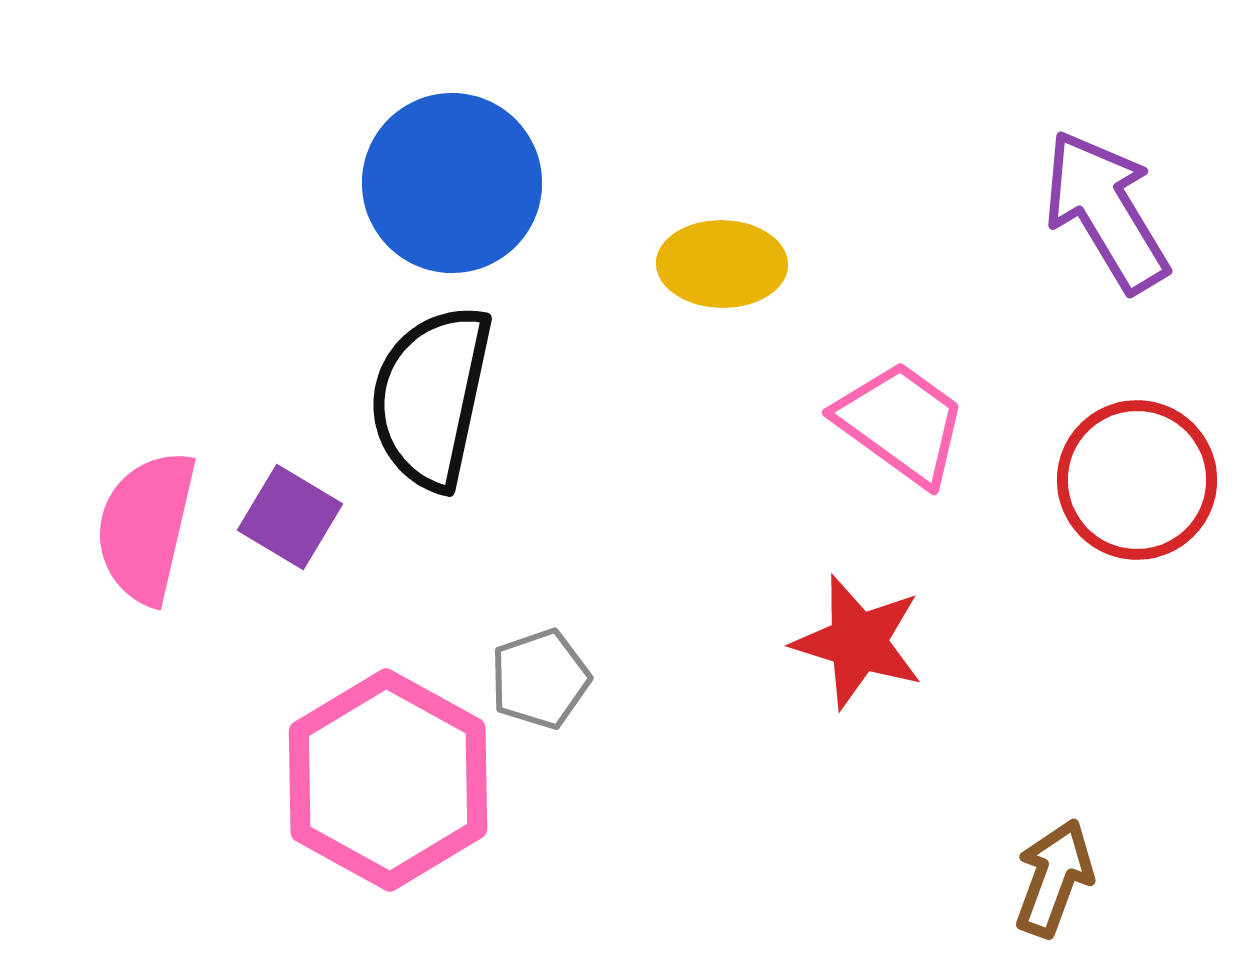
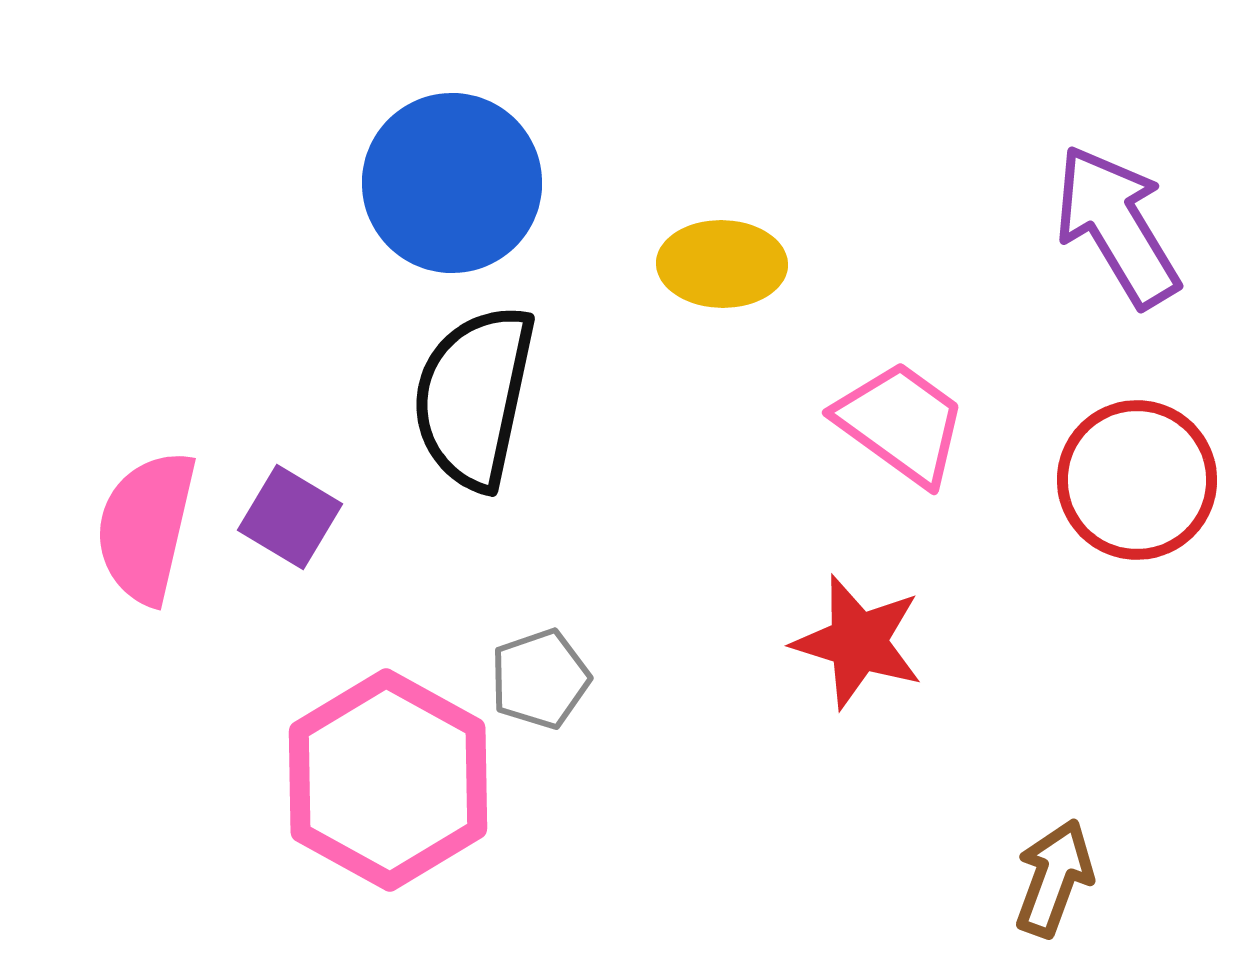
purple arrow: moved 11 px right, 15 px down
black semicircle: moved 43 px right
